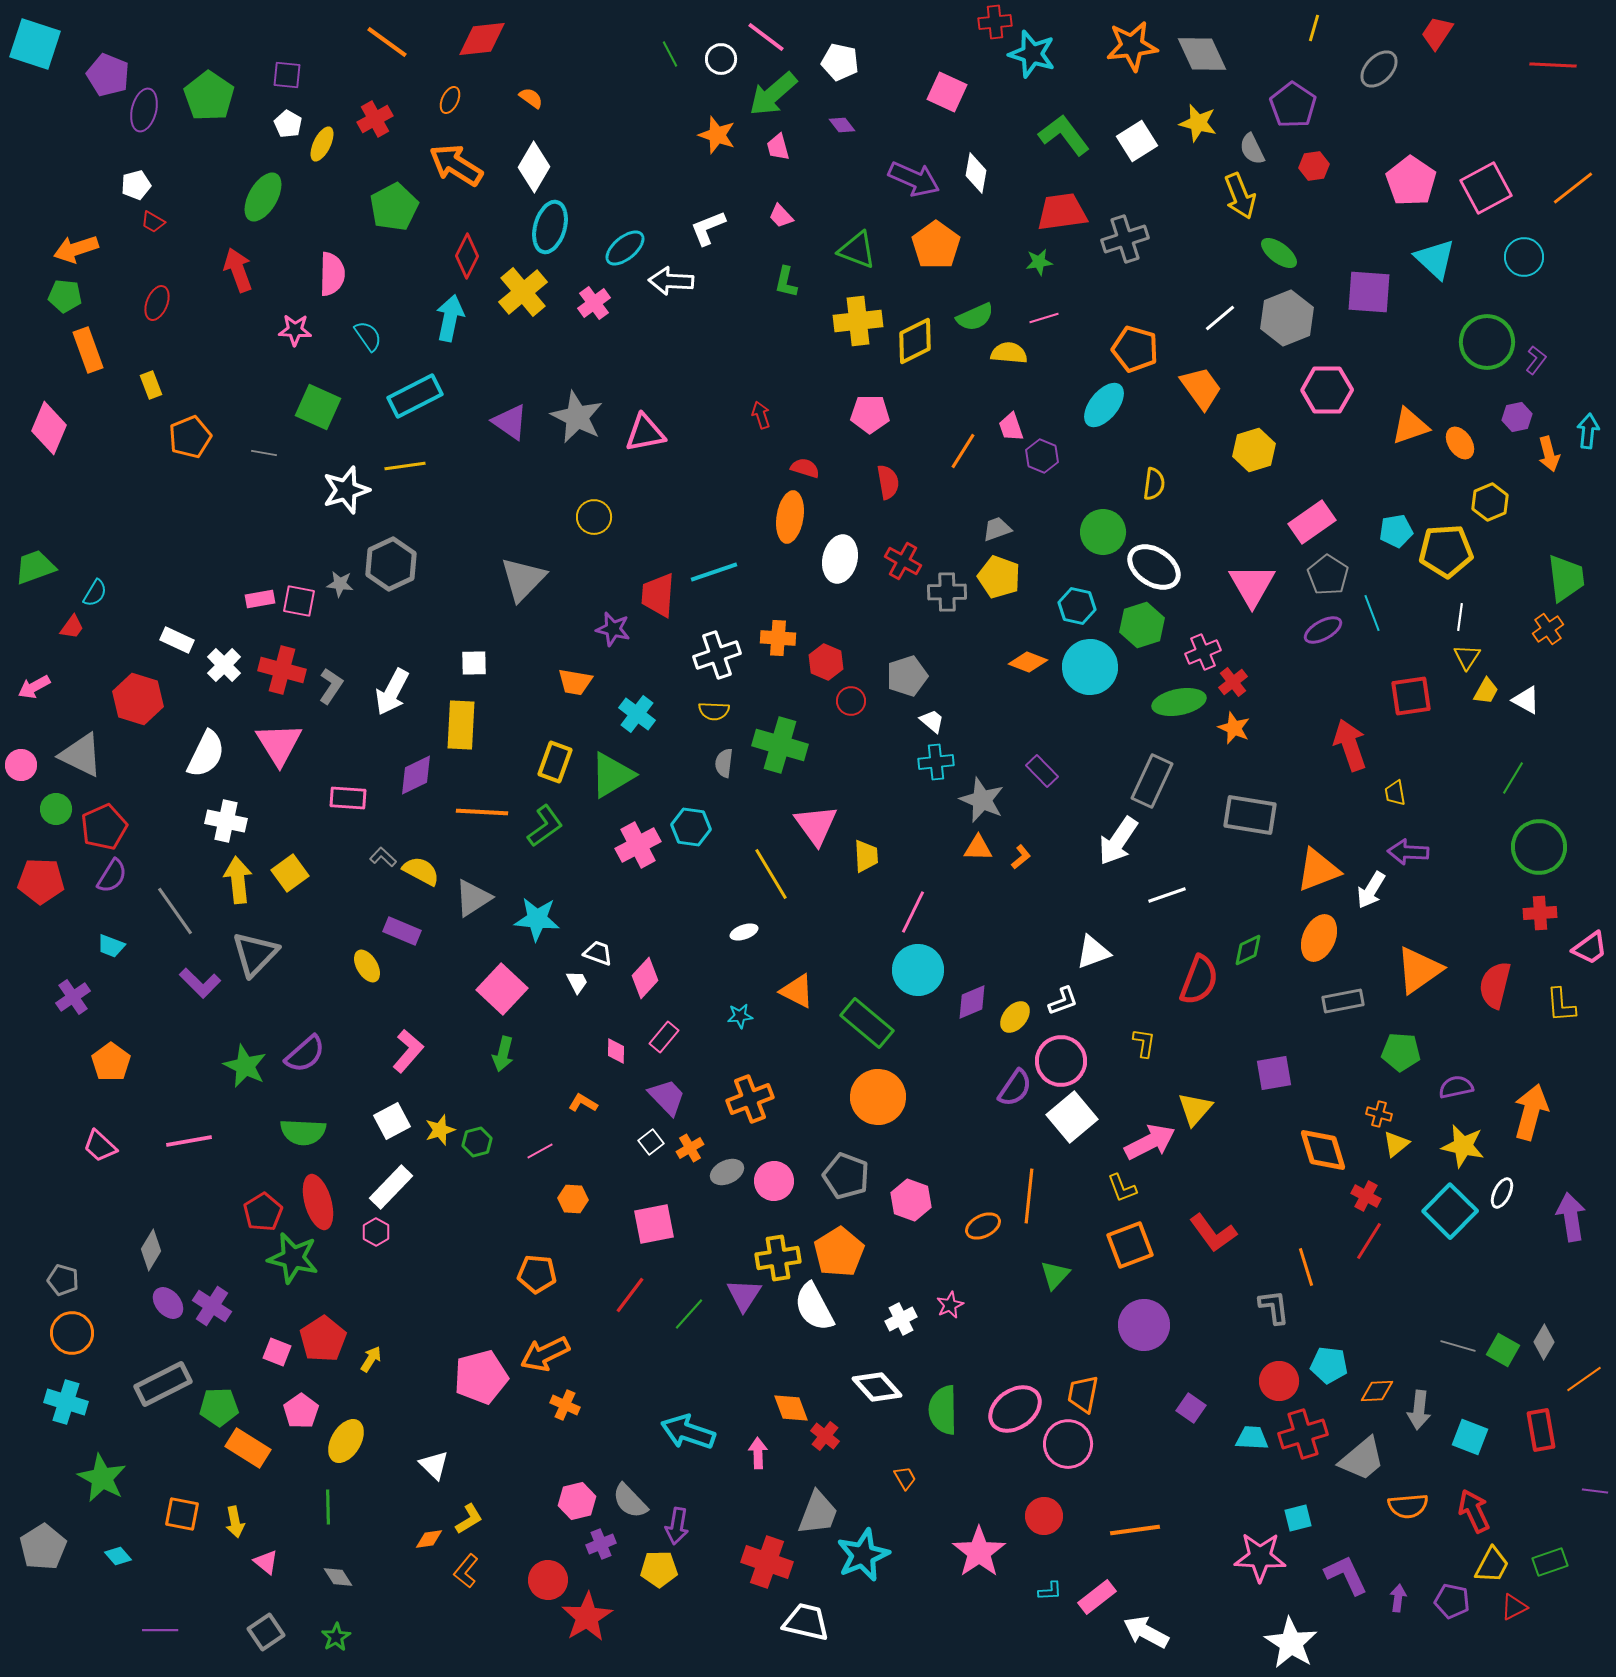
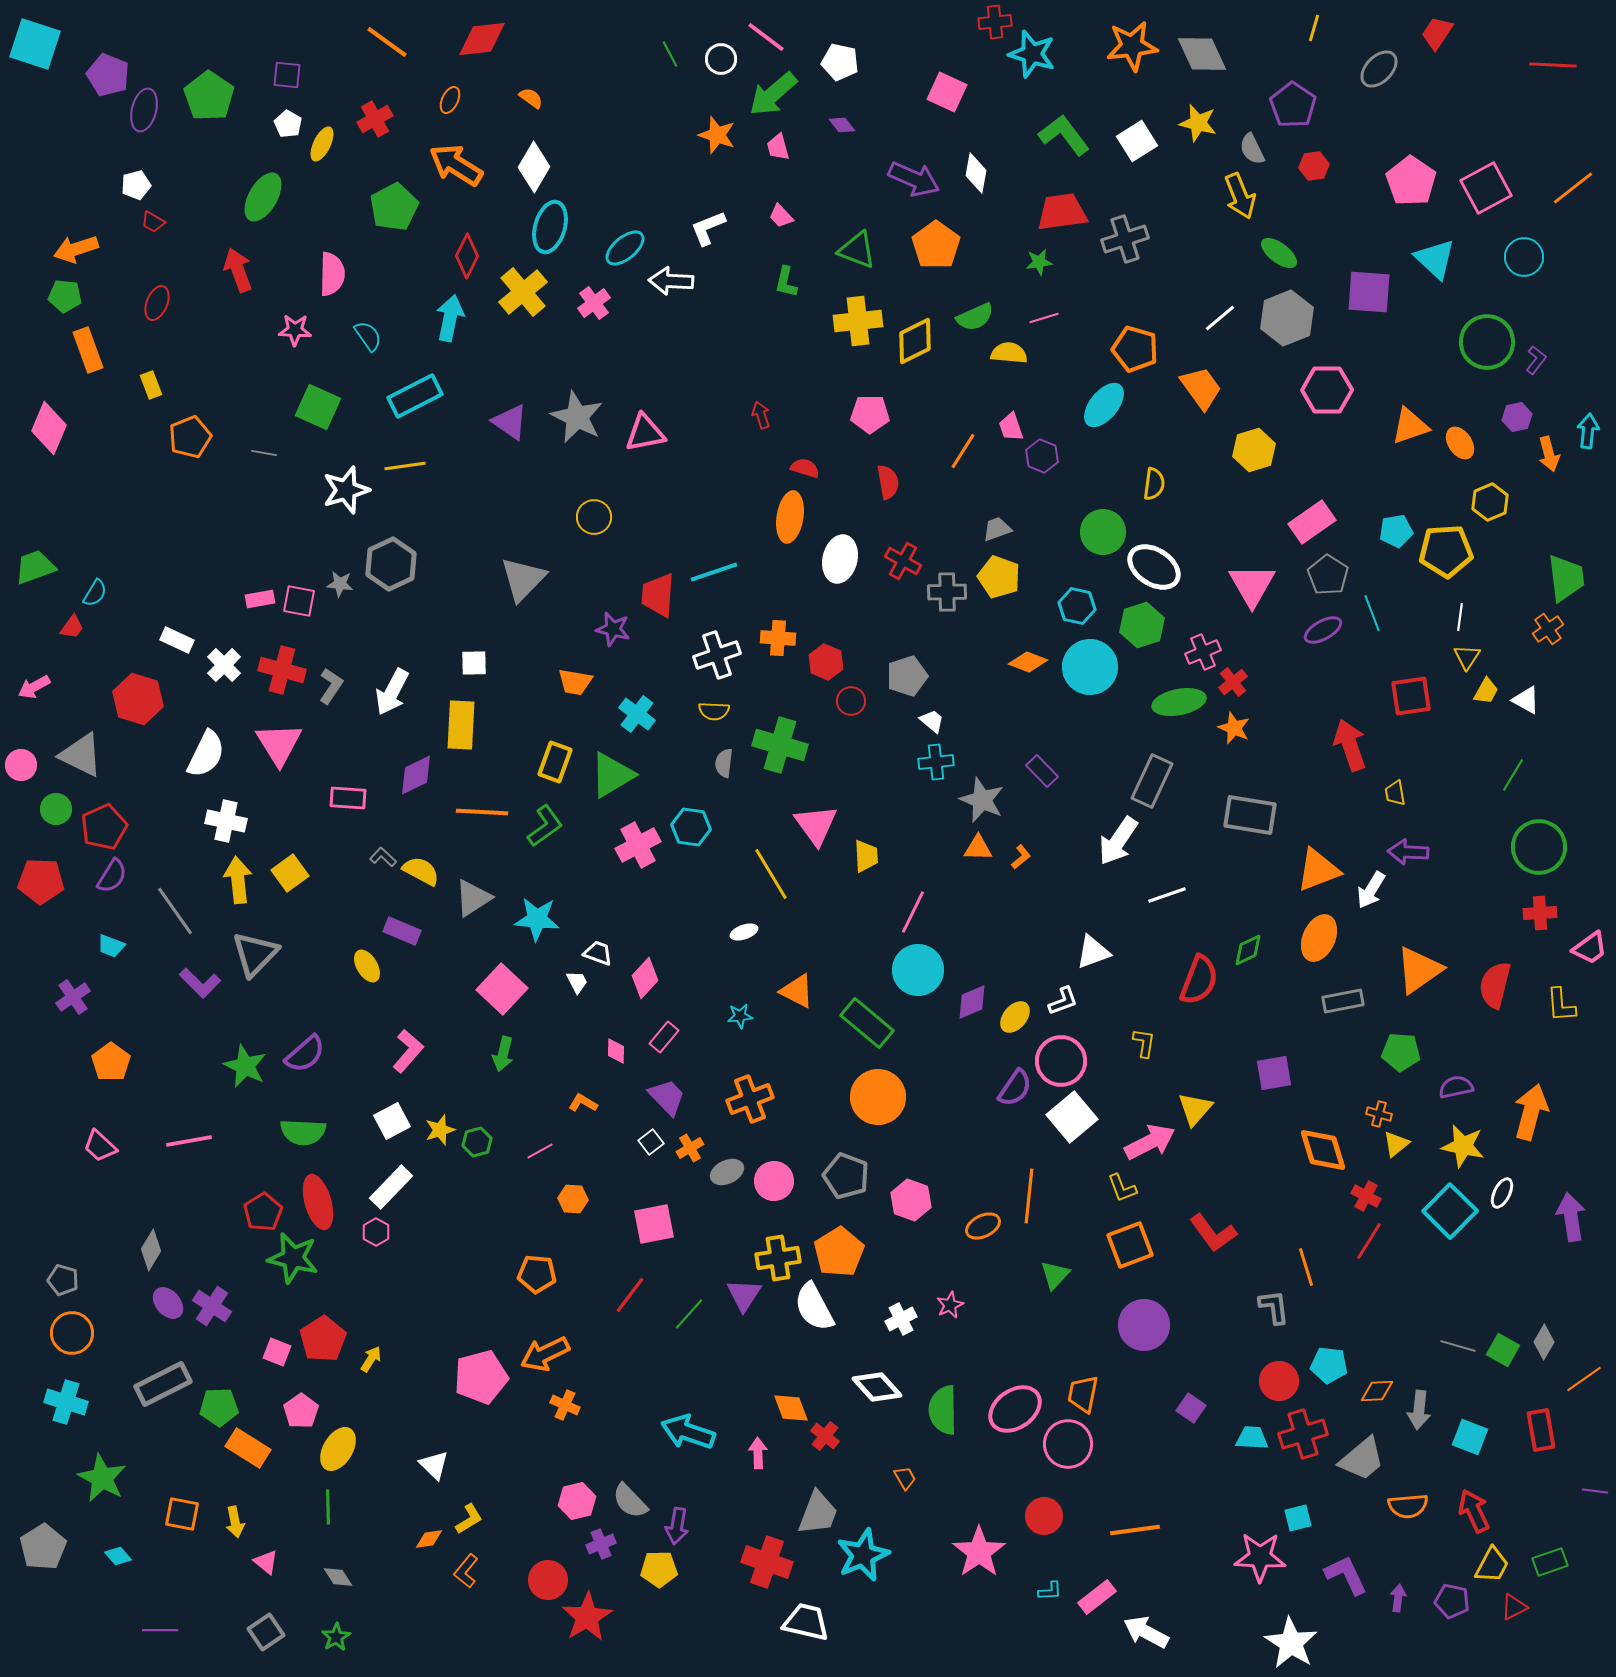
green line at (1513, 778): moved 3 px up
yellow ellipse at (346, 1441): moved 8 px left, 8 px down
